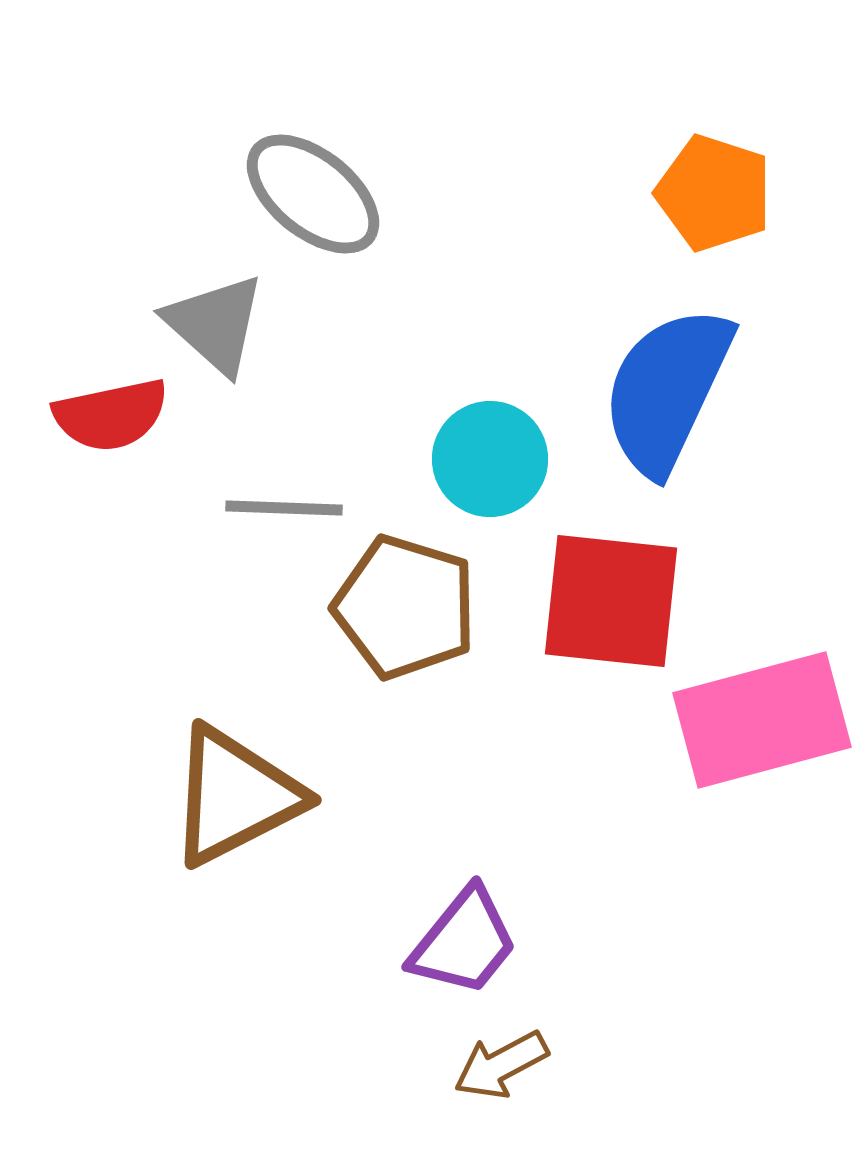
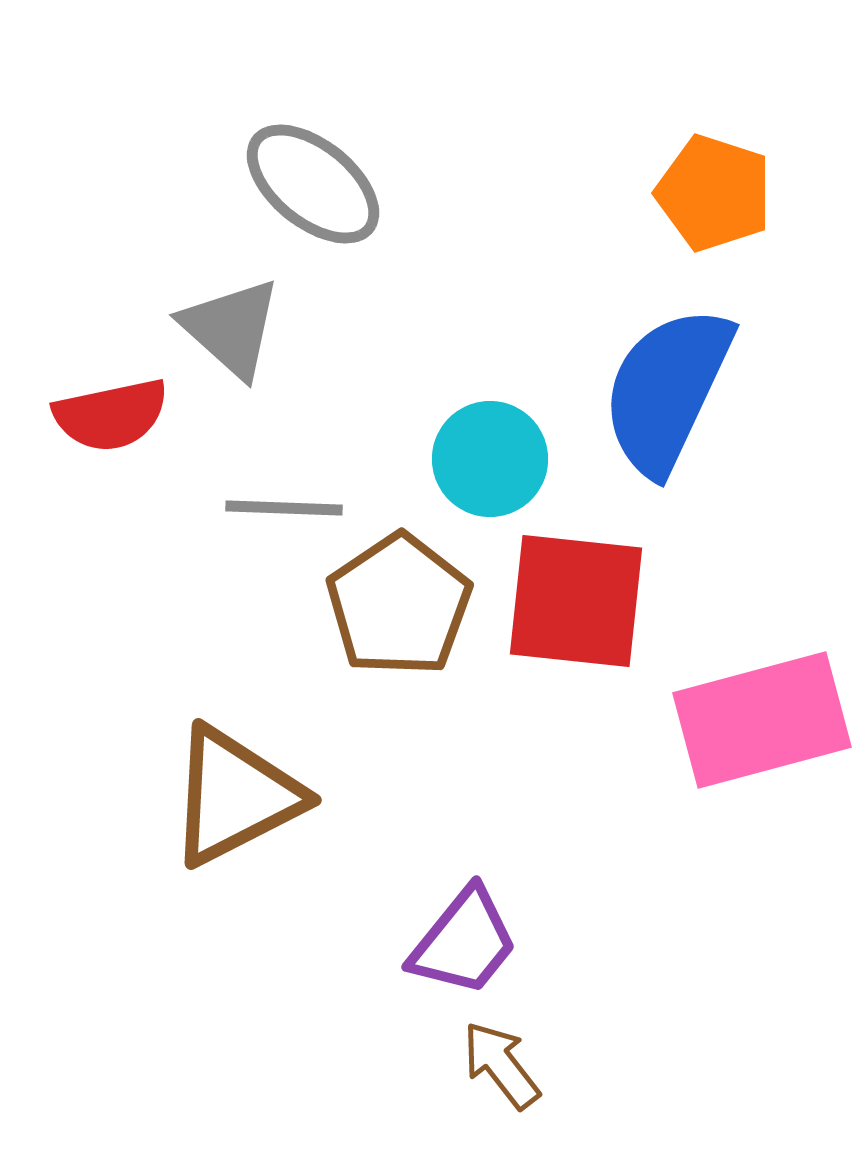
gray ellipse: moved 10 px up
gray triangle: moved 16 px right, 4 px down
red square: moved 35 px left
brown pentagon: moved 6 px left, 2 px up; rotated 21 degrees clockwise
brown arrow: rotated 80 degrees clockwise
